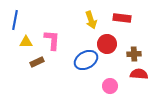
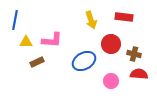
red rectangle: moved 2 px right, 1 px up
pink L-shape: rotated 90 degrees clockwise
red circle: moved 4 px right
brown cross: rotated 16 degrees clockwise
blue ellipse: moved 2 px left, 1 px down
pink circle: moved 1 px right, 5 px up
